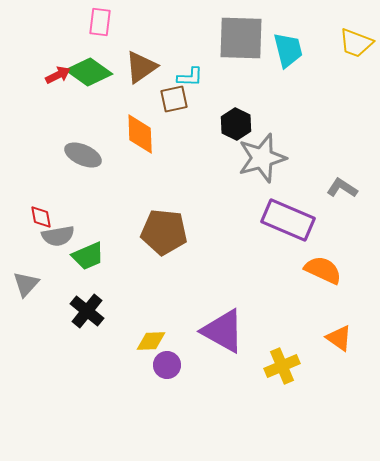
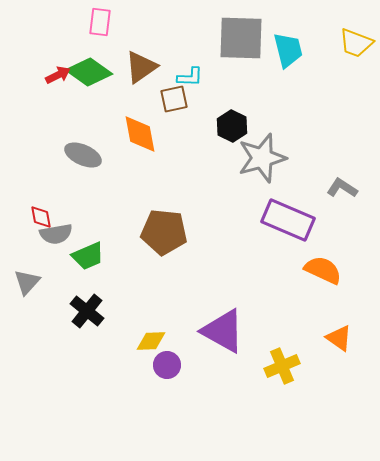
black hexagon: moved 4 px left, 2 px down
orange diamond: rotated 9 degrees counterclockwise
gray semicircle: moved 2 px left, 2 px up
gray triangle: moved 1 px right, 2 px up
